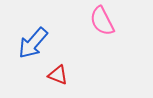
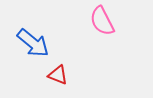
blue arrow: rotated 92 degrees counterclockwise
